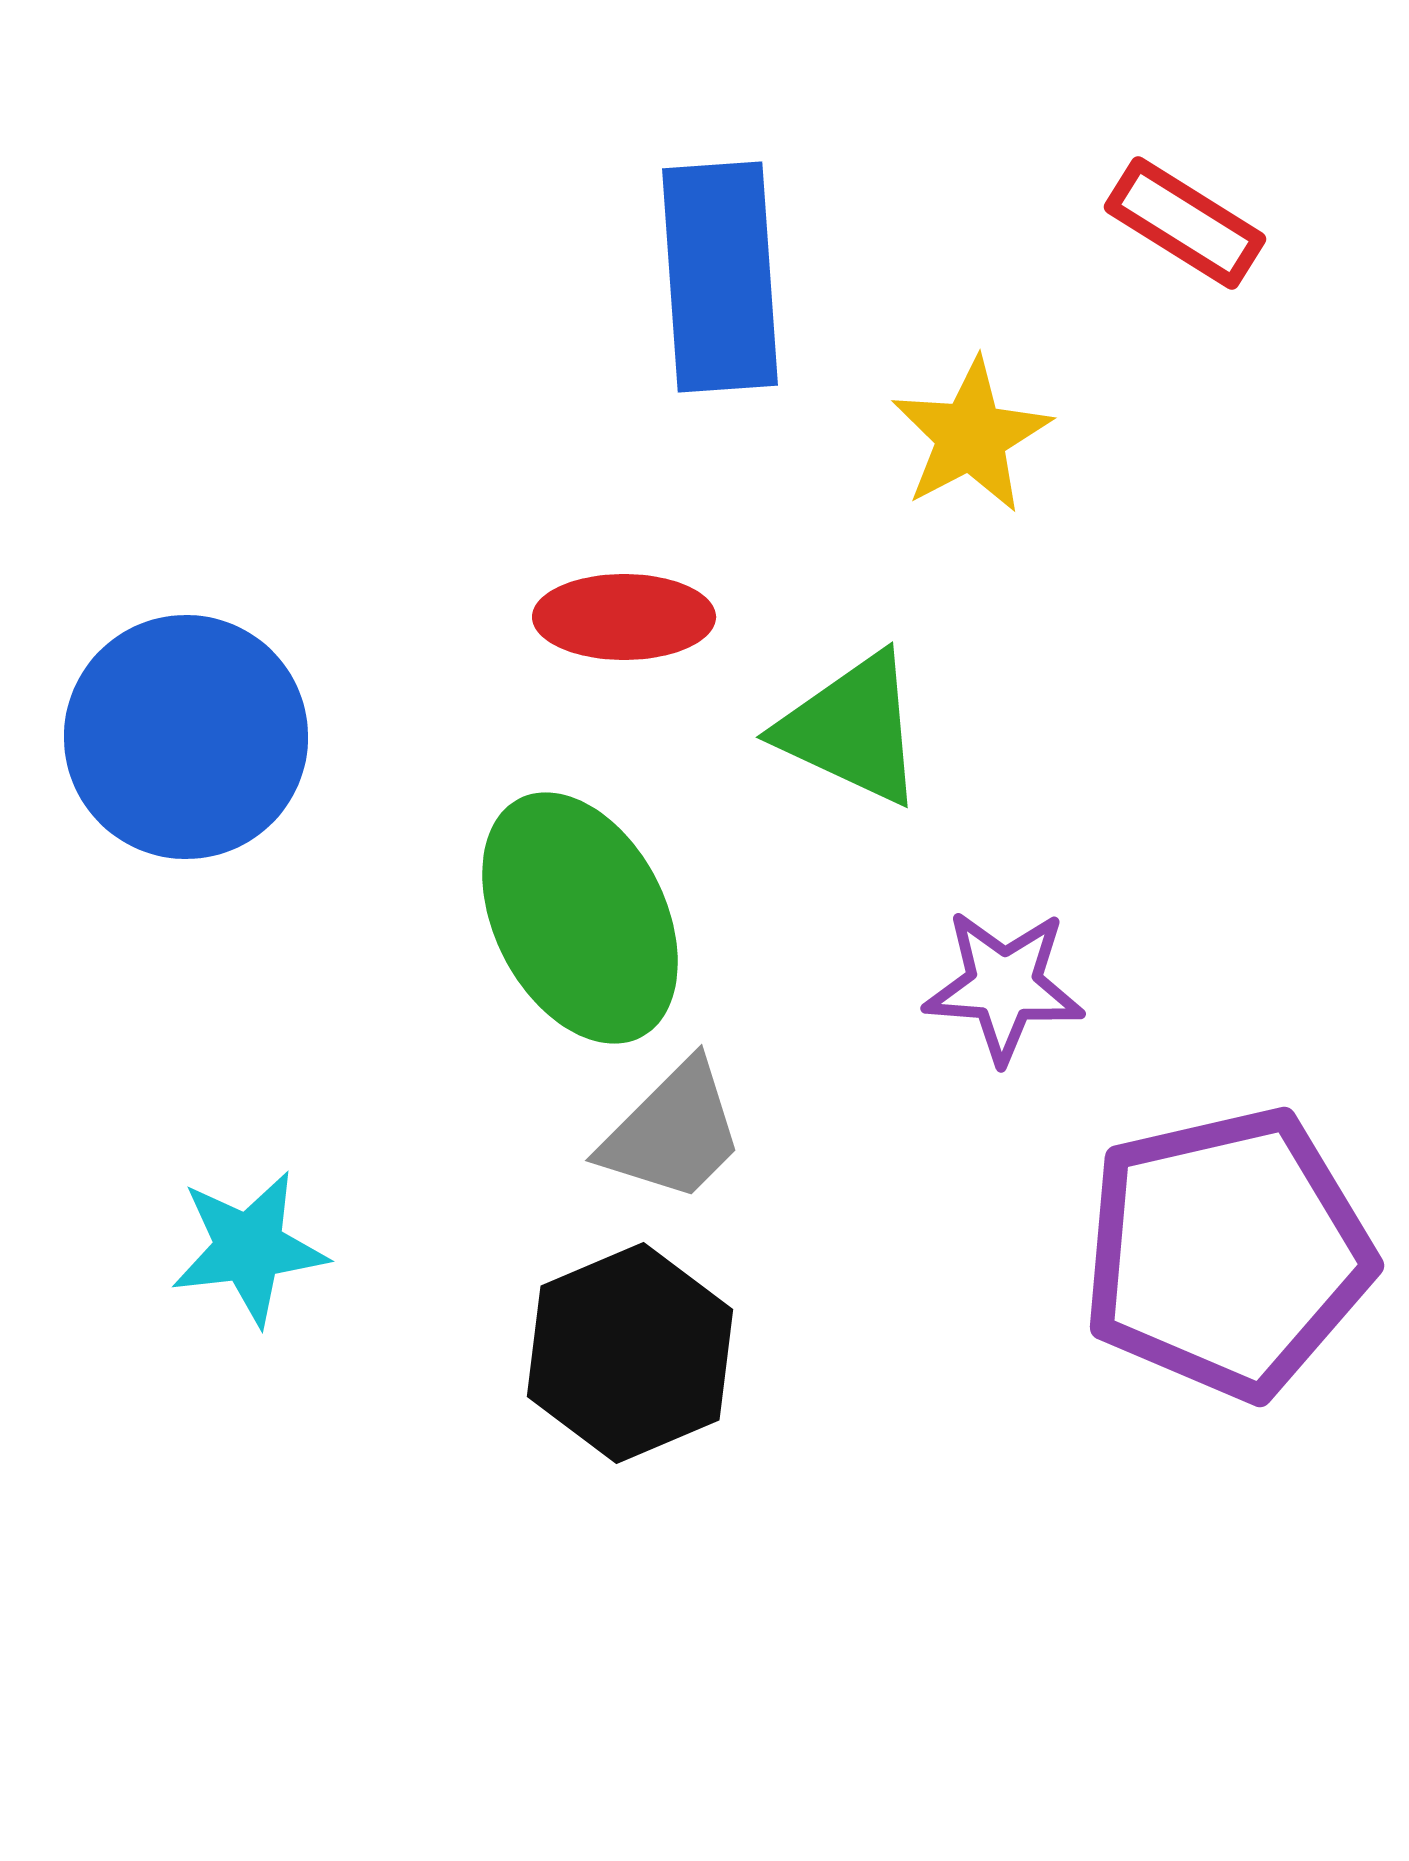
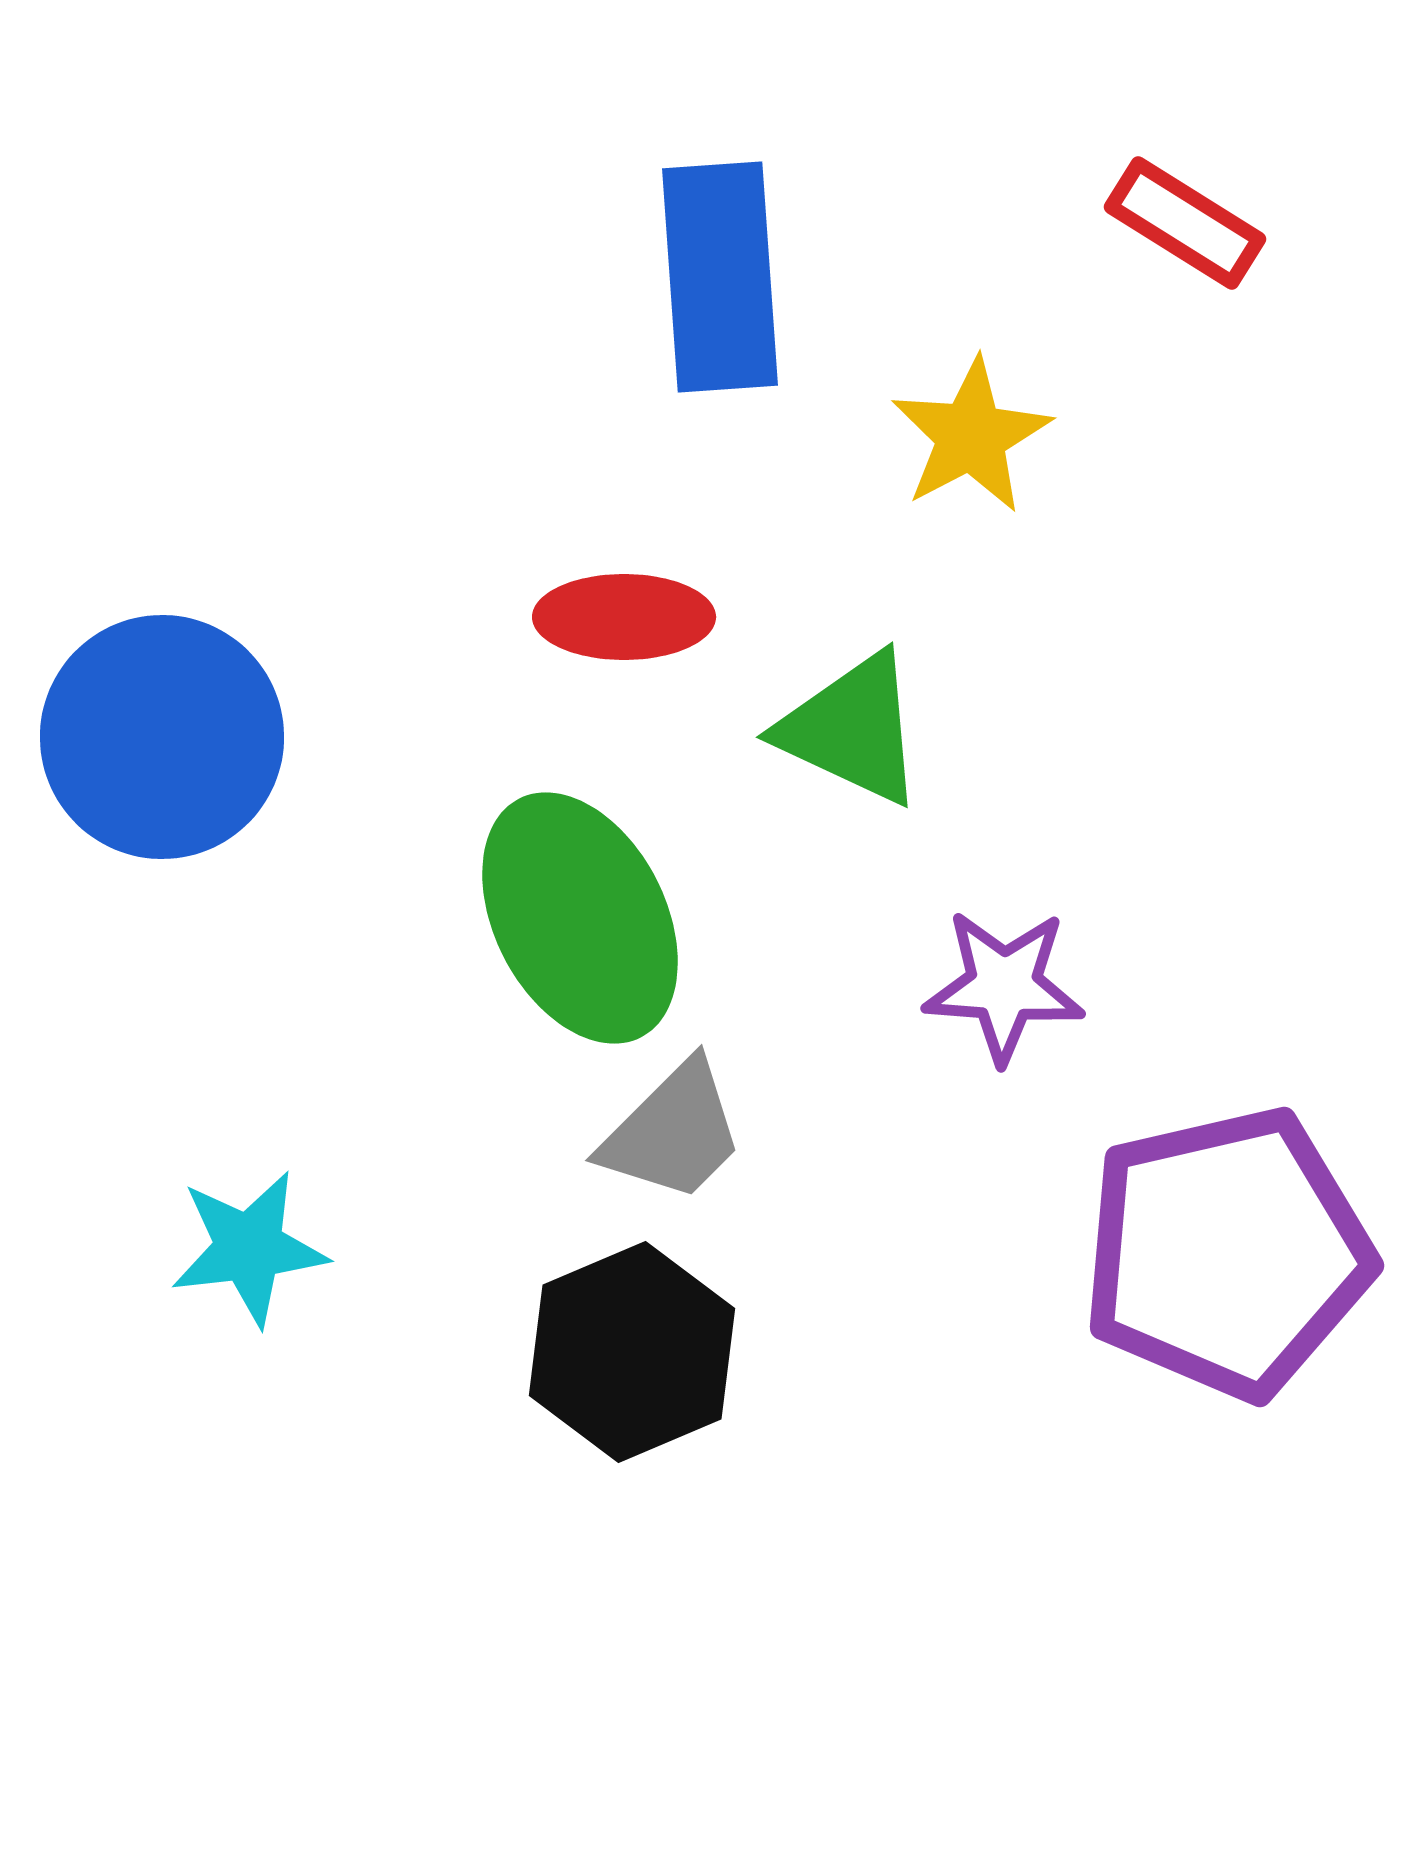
blue circle: moved 24 px left
black hexagon: moved 2 px right, 1 px up
